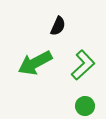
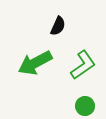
green L-shape: rotated 8 degrees clockwise
